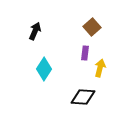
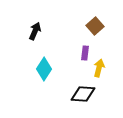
brown square: moved 3 px right, 1 px up
yellow arrow: moved 1 px left
black diamond: moved 3 px up
